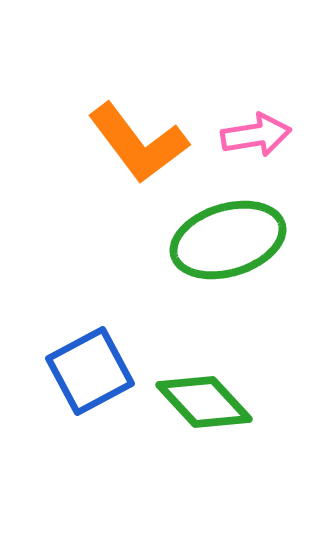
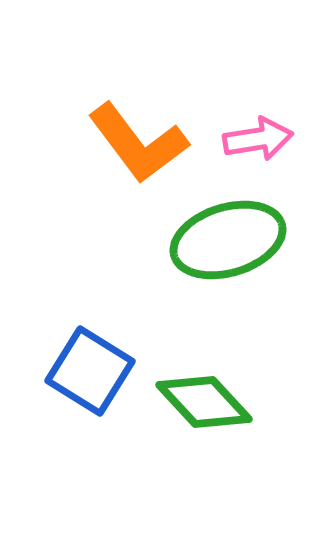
pink arrow: moved 2 px right, 4 px down
blue square: rotated 30 degrees counterclockwise
